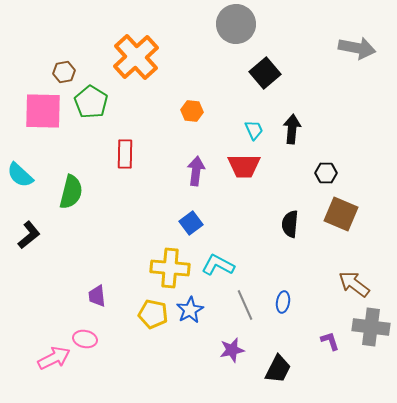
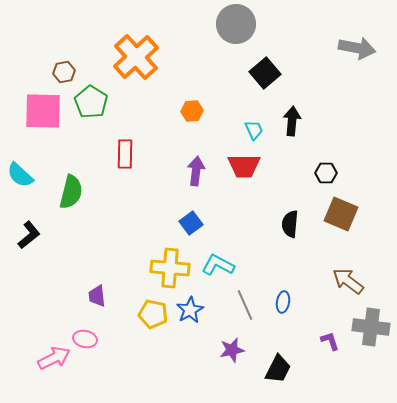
orange hexagon: rotated 10 degrees counterclockwise
black arrow: moved 8 px up
brown arrow: moved 6 px left, 3 px up
